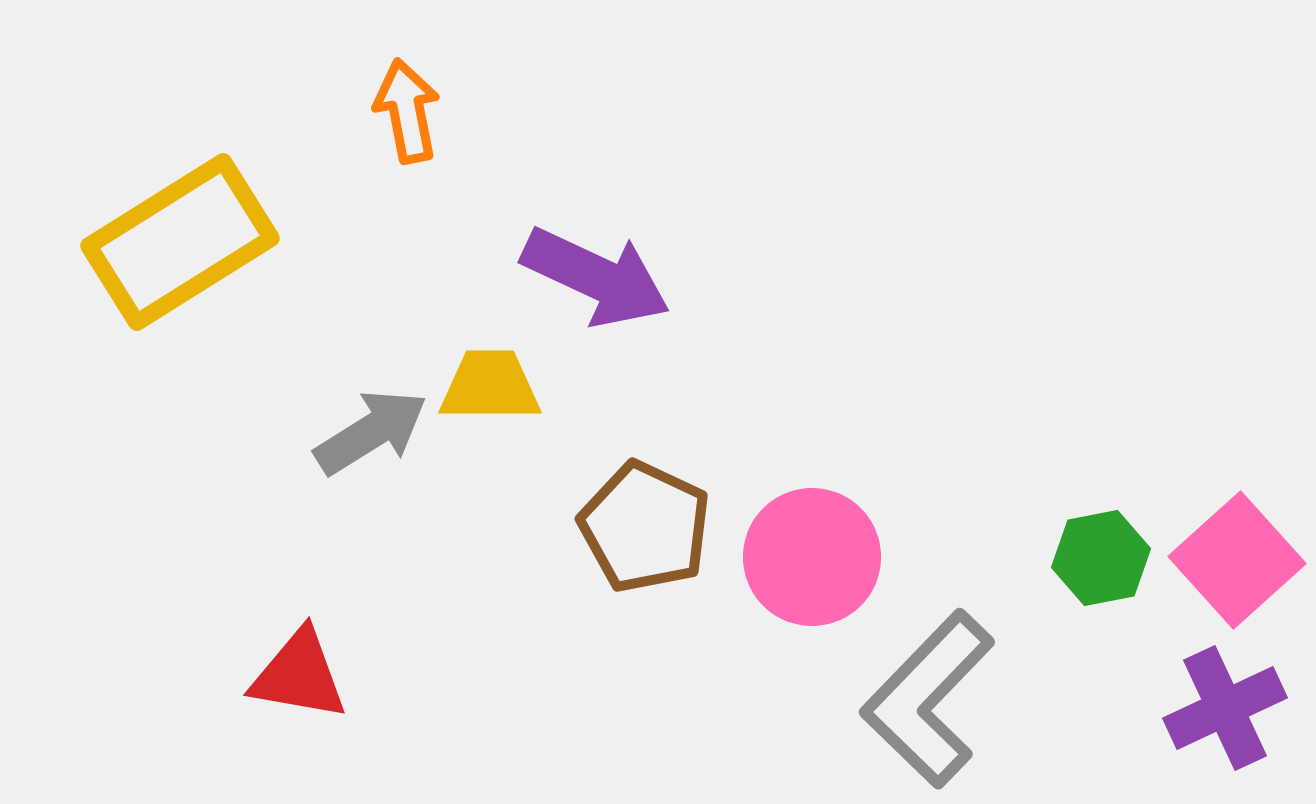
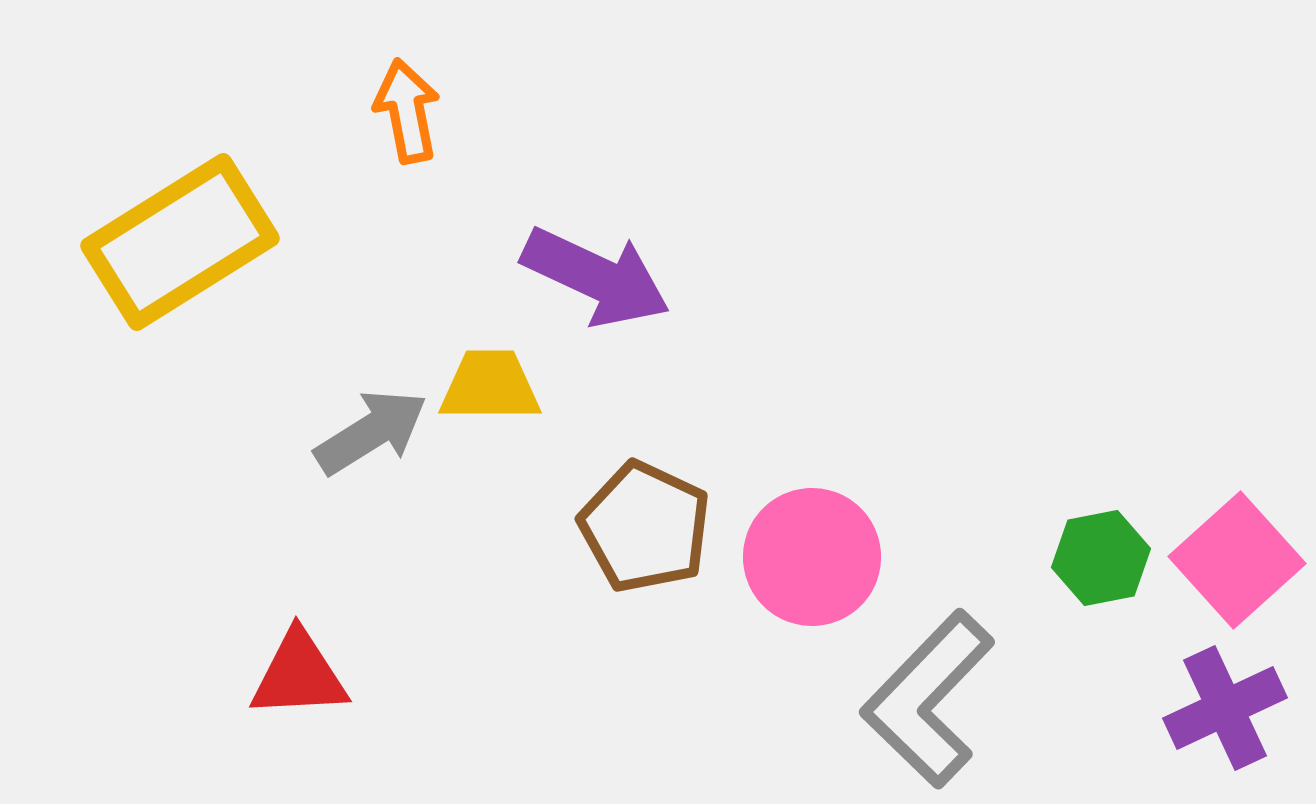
red triangle: rotated 13 degrees counterclockwise
